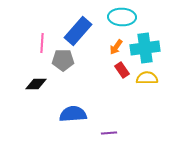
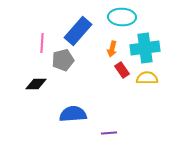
orange arrow: moved 4 px left, 2 px down; rotated 21 degrees counterclockwise
gray pentagon: rotated 15 degrees counterclockwise
